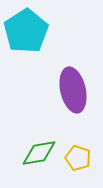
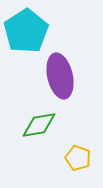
purple ellipse: moved 13 px left, 14 px up
green diamond: moved 28 px up
